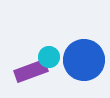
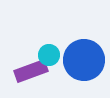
cyan circle: moved 2 px up
